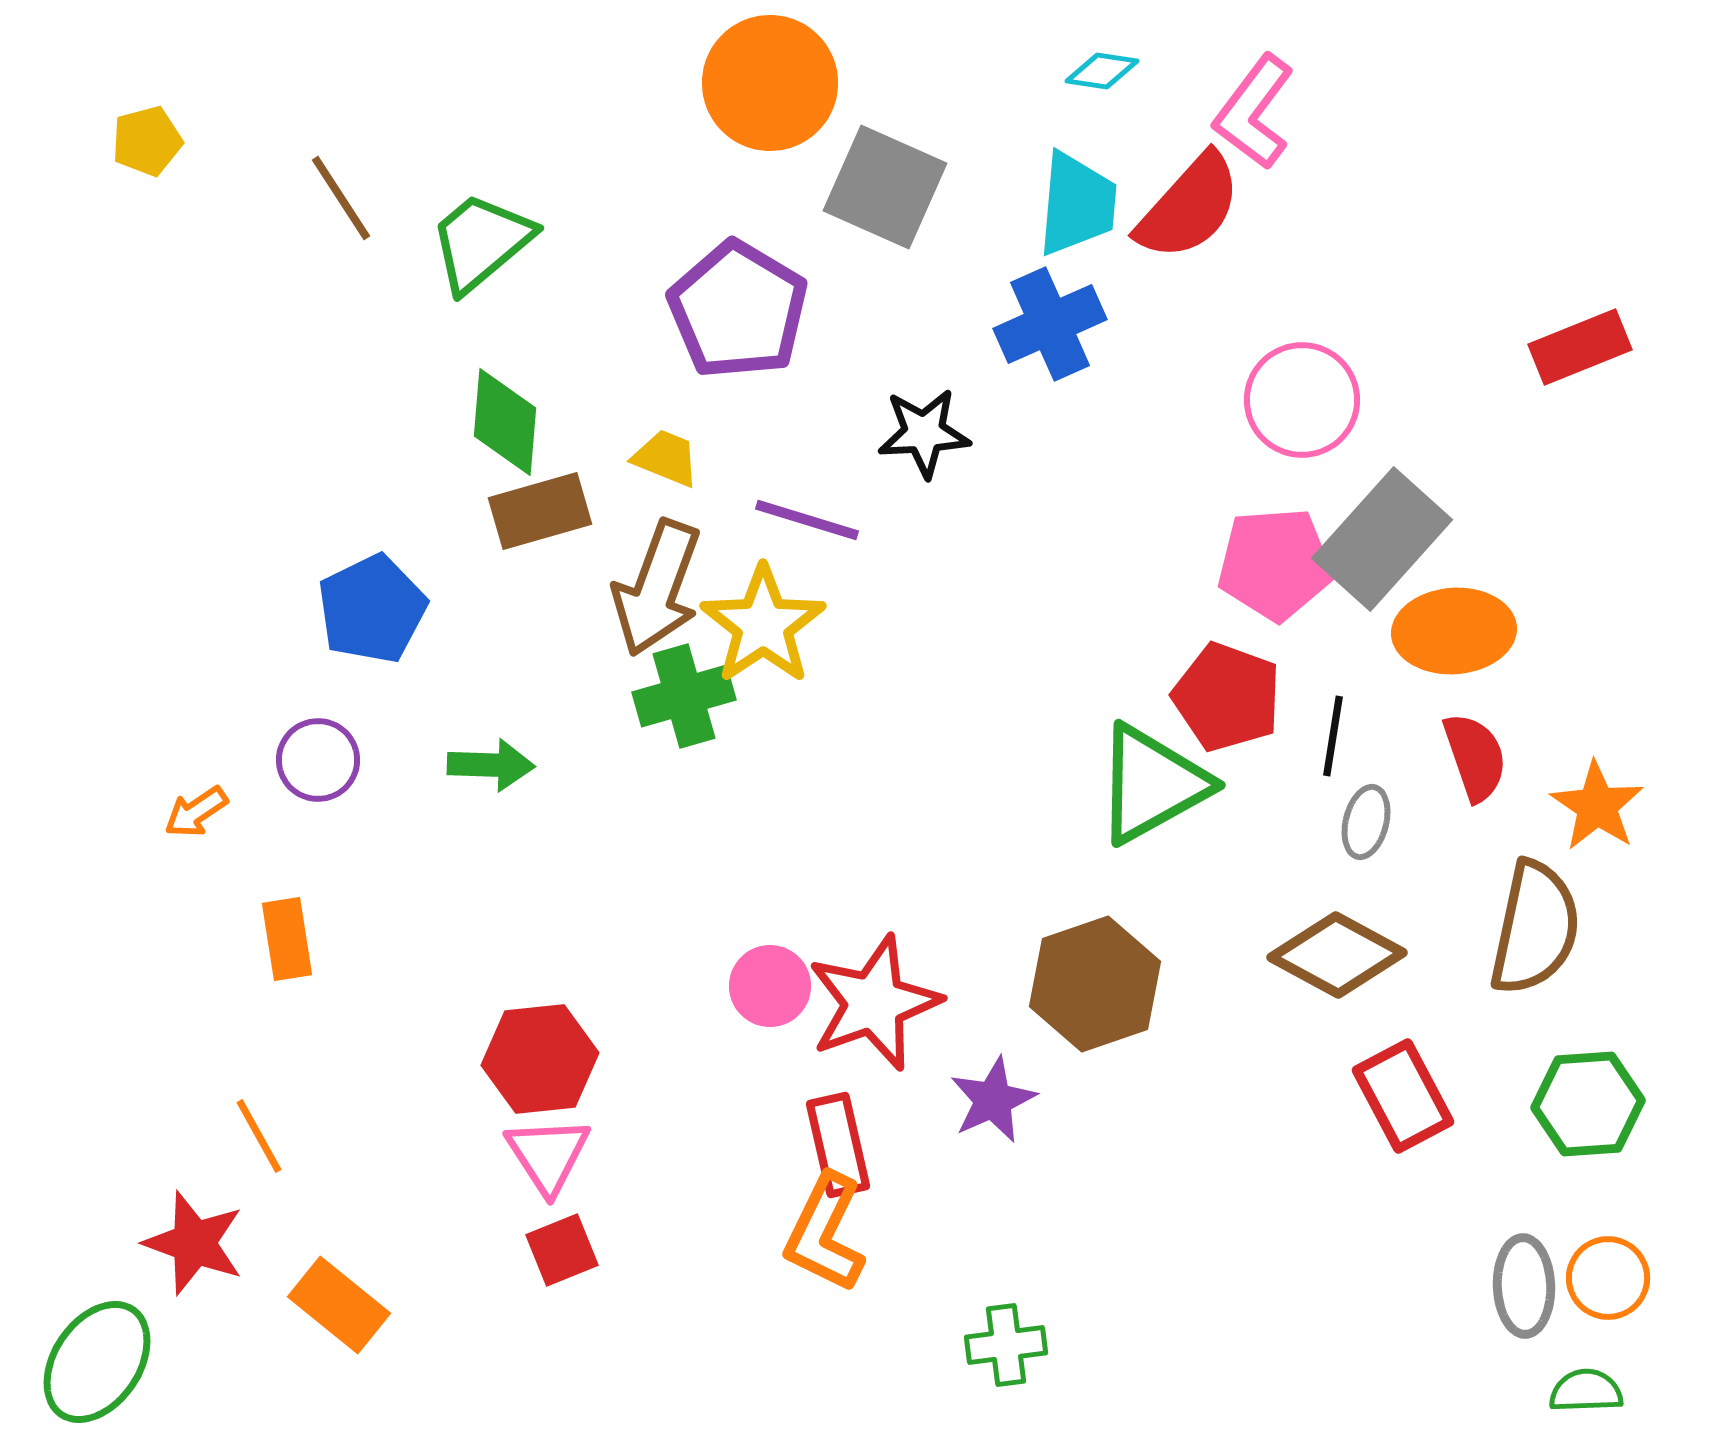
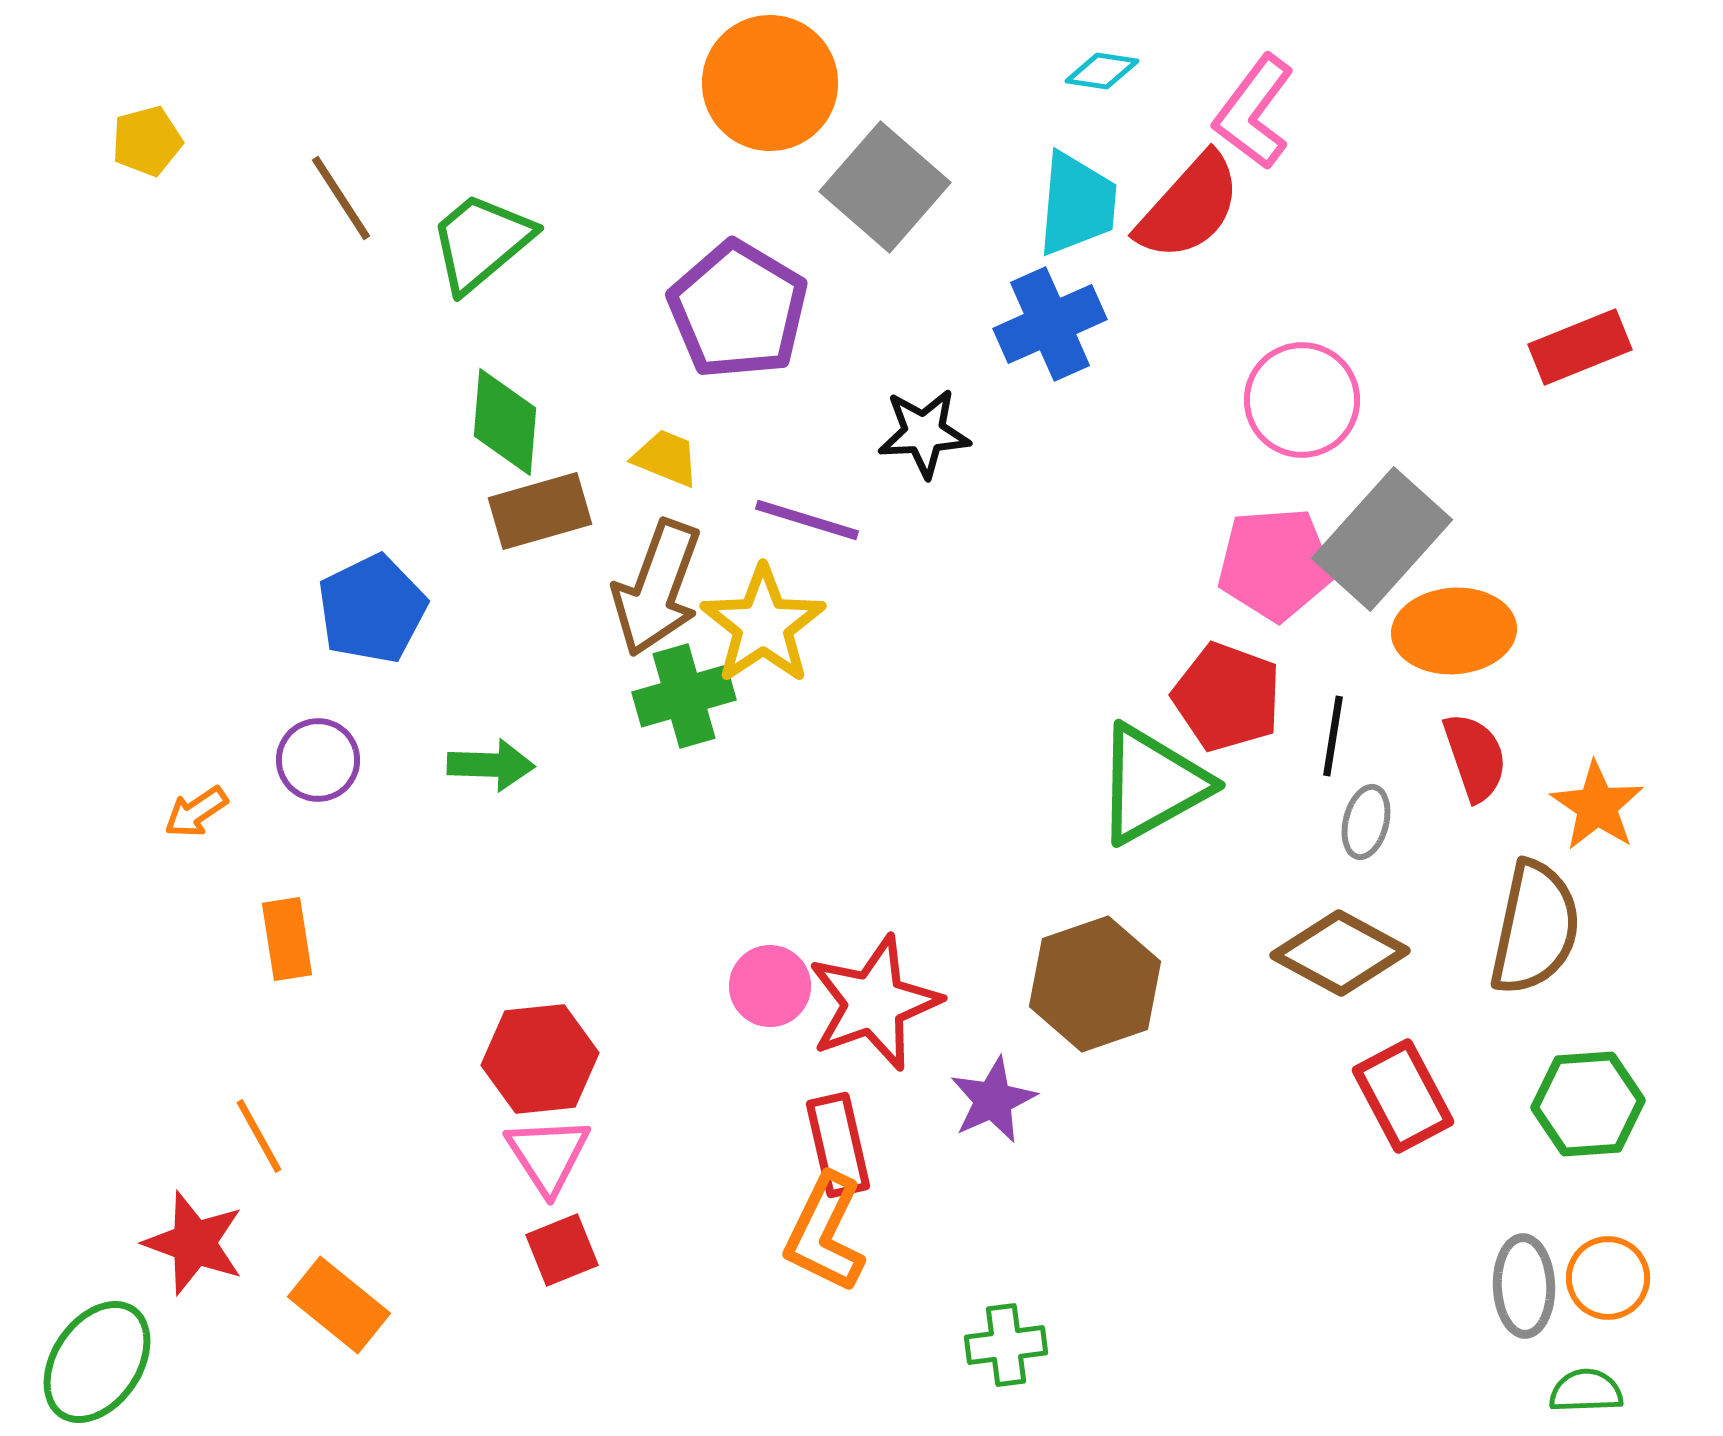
gray square at (885, 187): rotated 17 degrees clockwise
brown diamond at (1337, 955): moved 3 px right, 2 px up
